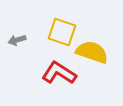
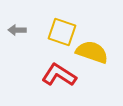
gray arrow: moved 10 px up; rotated 18 degrees clockwise
red L-shape: moved 2 px down
